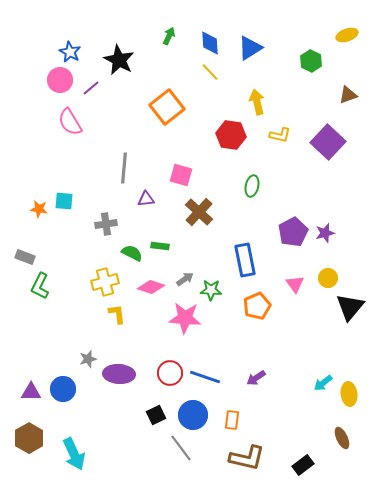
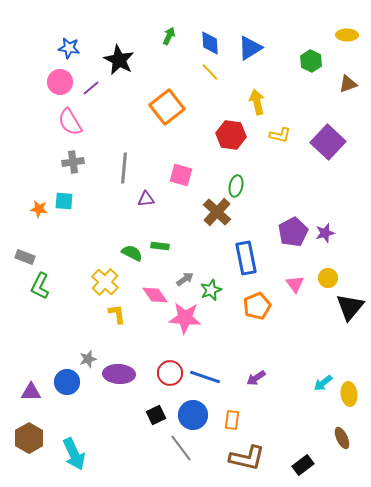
yellow ellipse at (347, 35): rotated 20 degrees clockwise
blue star at (70, 52): moved 1 px left, 4 px up; rotated 20 degrees counterclockwise
pink circle at (60, 80): moved 2 px down
brown triangle at (348, 95): moved 11 px up
green ellipse at (252, 186): moved 16 px left
brown cross at (199, 212): moved 18 px right
gray cross at (106, 224): moved 33 px left, 62 px up
blue rectangle at (245, 260): moved 1 px right, 2 px up
yellow cross at (105, 282): rotated 32 degrees counterclockwise
pink diamond at (151, 287): moved 4 px right, 8 px down; rotated 36 degrees clockwise
green star at (211, 290): rotated 25 degrees counterclockwise
blue circle at (63, 389): moved 4 px right, 7 px up
